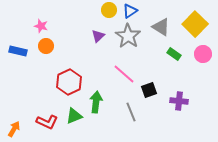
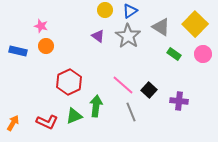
yellow circle: moved 4 px left
purple triangle: rotated 40 degrees counterclockwise
pink line: moved 1 px left, 11 px down
black square: rotated 28 degrees counterclockwise
green arrow: moved 4 px down
orange arrow: moved 1 px left, 6 px up
